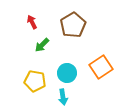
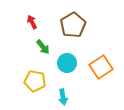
green arrow: moved 1 px right, 2 px down; rotated 84 degrees counterclockwise
cyan circle: moved 10 px up
